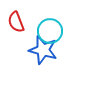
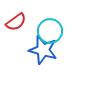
red semicircle: rotated 105 degrees counterclockwise
